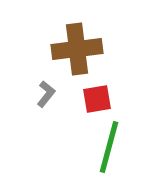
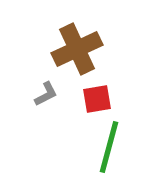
brown cross: rotated 18 degrees counterclockwise
gray L-shape: rotated 24 degrees clockwise
